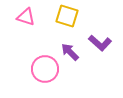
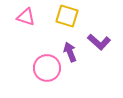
purple L-shape: moved 1 px left, 1 px up
purple arrow: rotated 24 degrees clockwise
pink circle: moved 2 px right, 1 px up
